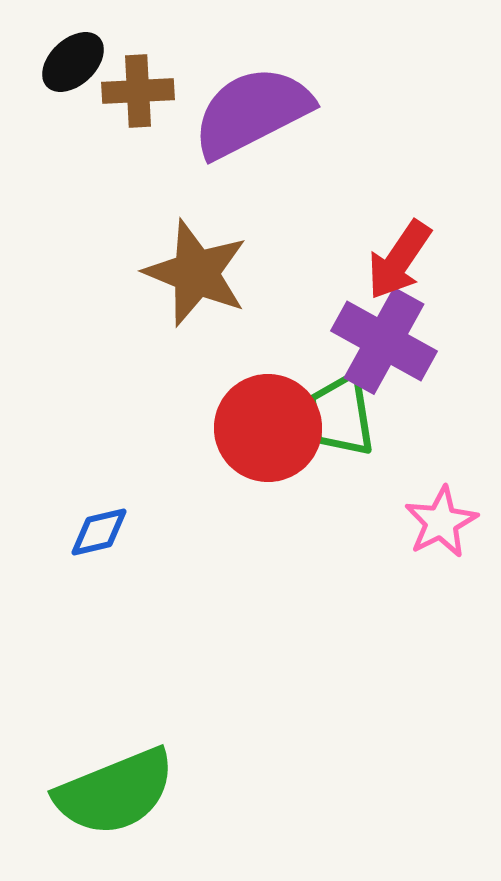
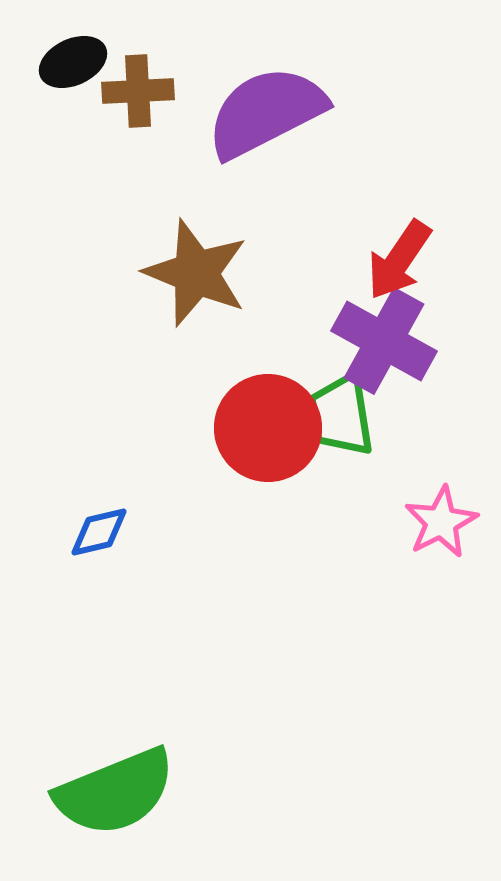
black ellipse: rotated 18 degrees clockwise
purple semicircle: moved 14 px right
